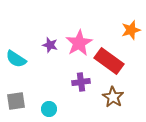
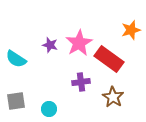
red rectangle: moved 2 px up
